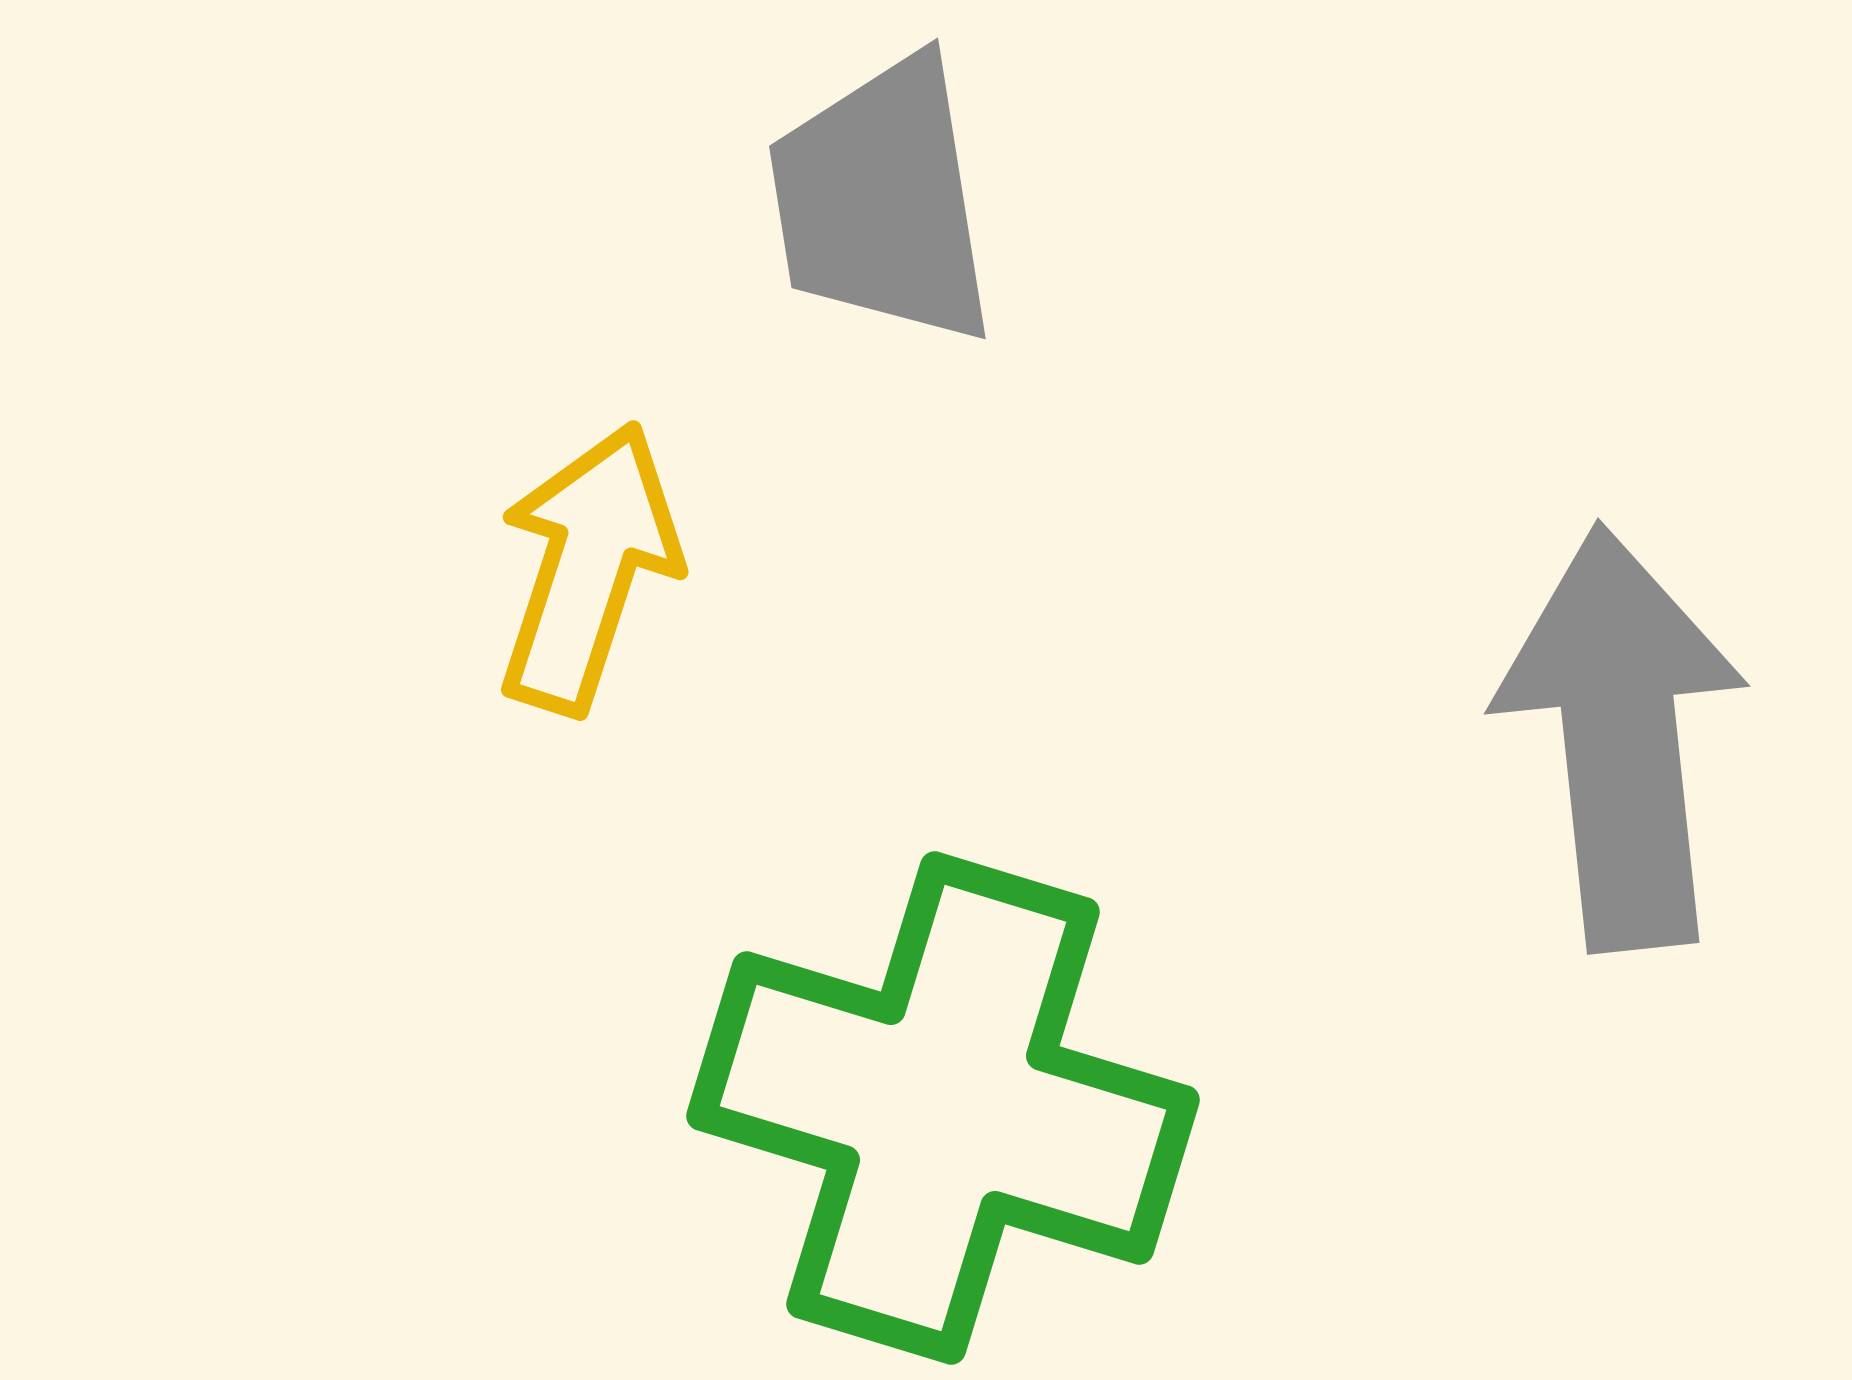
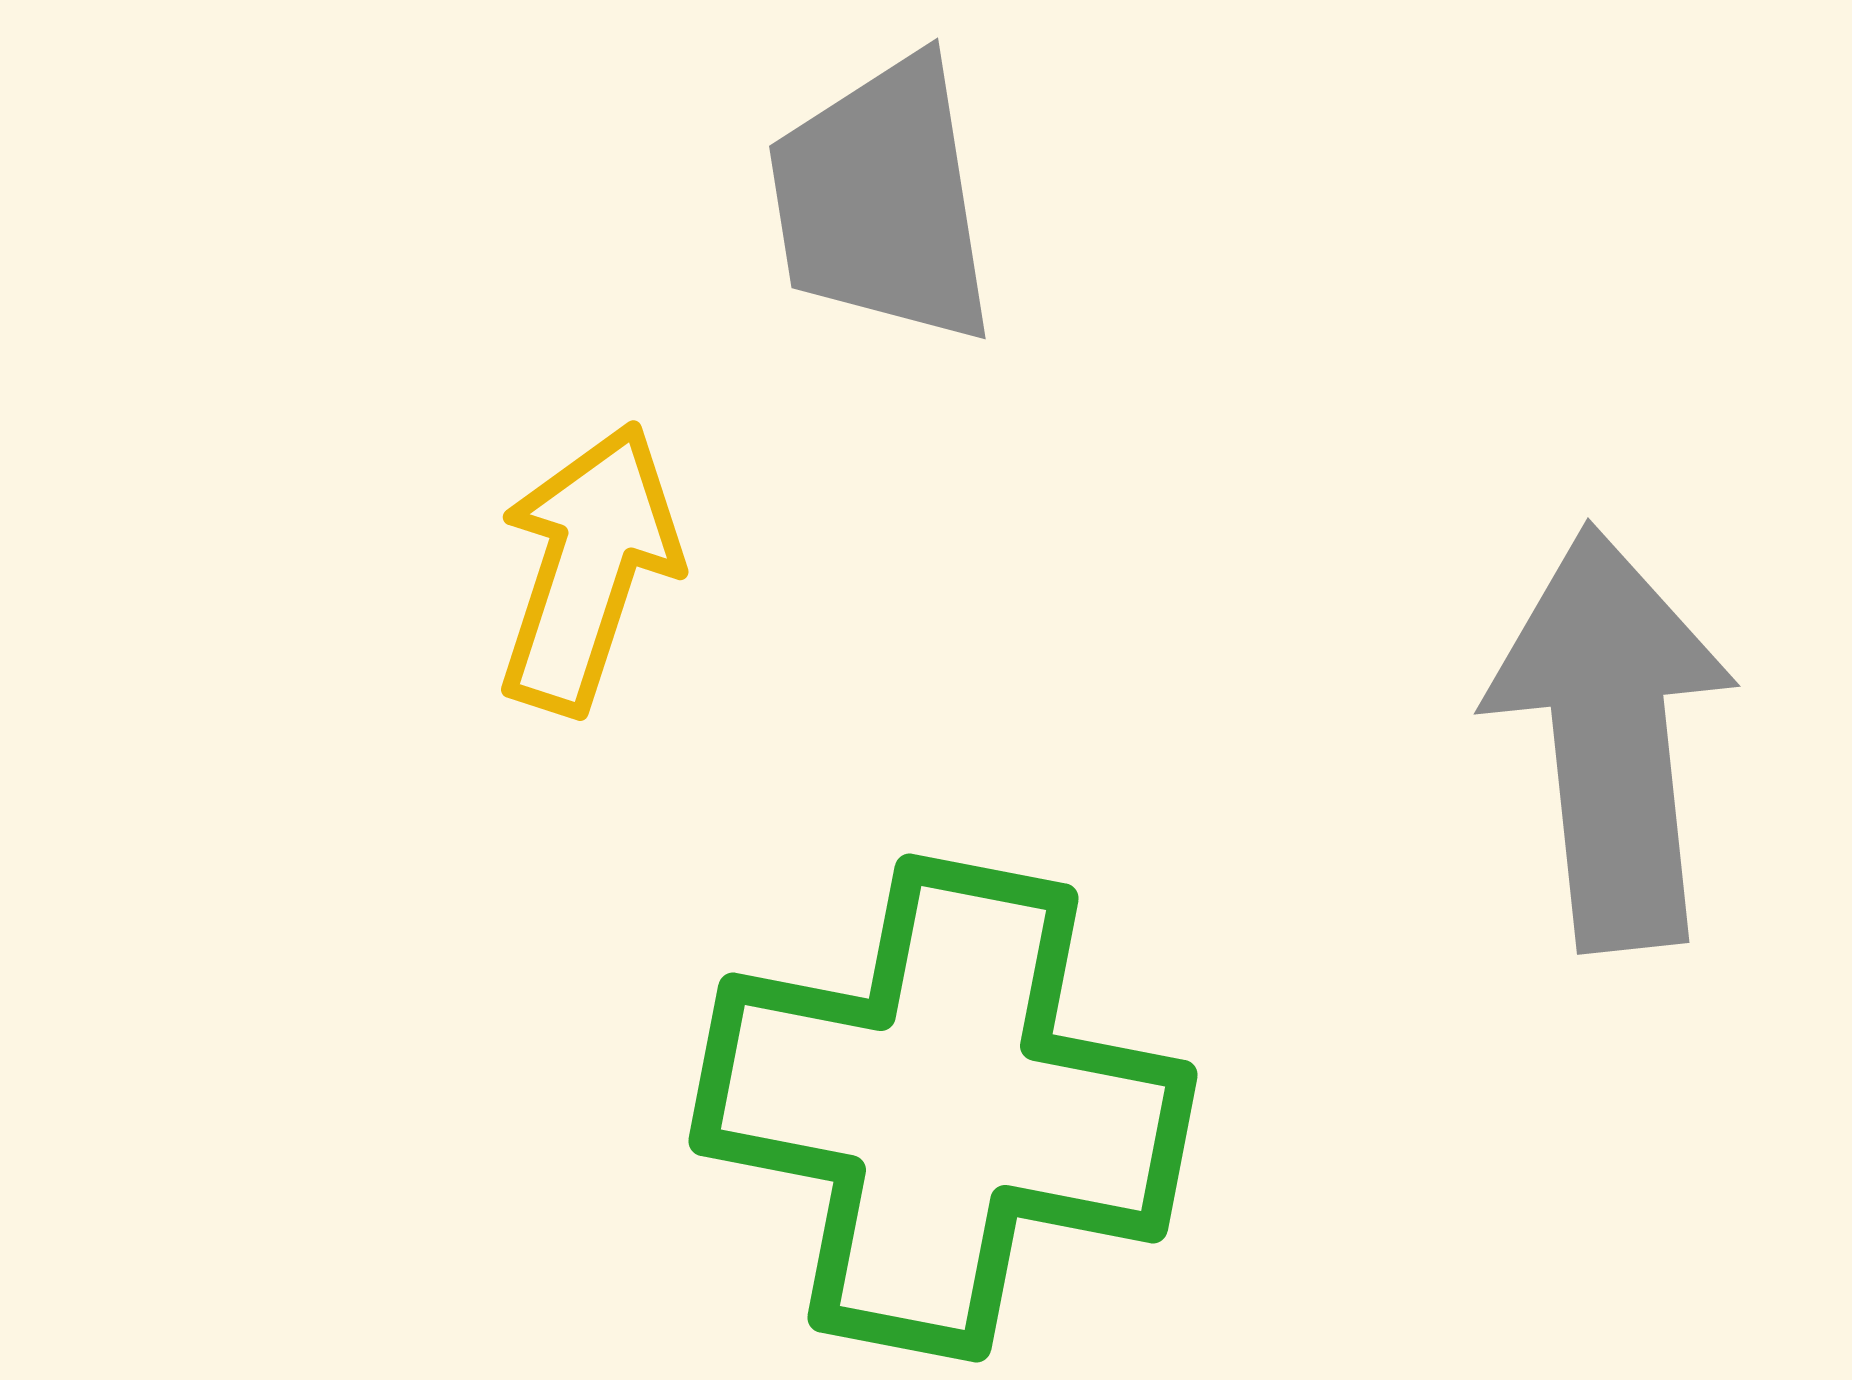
gray arrow: moved 10 px left
green cross: rotated 6 degrees counterclockwise
